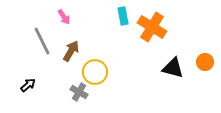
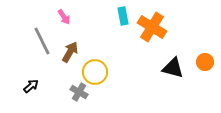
brown arrow: moved 1 px left, 1 px down
black arrow: moved 3 px right, 1 px down
